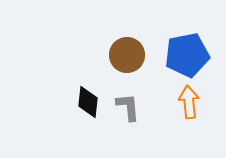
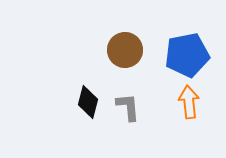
brown circle: moved 2 px left, 5 px up
black diamond: rotated 8 degrees clockwise
